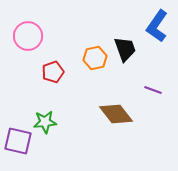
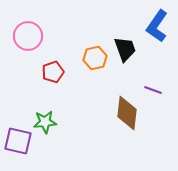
brown diamond: moved 11 px right, 1 px up; rotated 44 degrees clockwise
